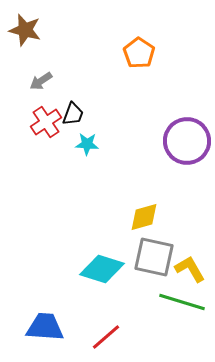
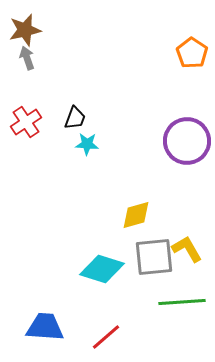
brown star: rotated 28 degrees counterclockwise
orange pentagon: moved 53 px right
gray arrow: moved 14 px left, 23 px up; rotated 105 degrees clockwise
black trapezoid: moved 2 px right, 4 px down
red cross: moved 20 px left
yellow diamond: moved 8 px left, 2 px up
gray square: rotated 18 degrees counterclockwise
yellow L-shape: moved 3 px left, 20 px up
green line: rotated 21 degrees counterclockwise
